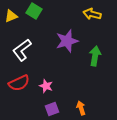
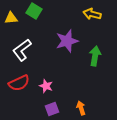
yellow triangle: moved 2 px down; rotated 16 degrees clockwise
